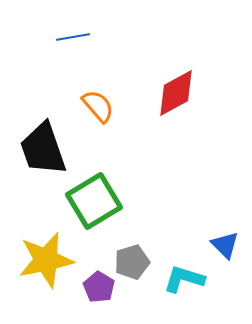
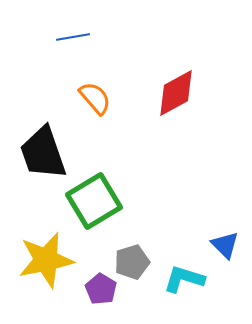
orange semicircle: moved 3 px left, 8 px up
black trapezoid: moved 4 px down
purple pentagon: moved 2 px right, 2 px down
